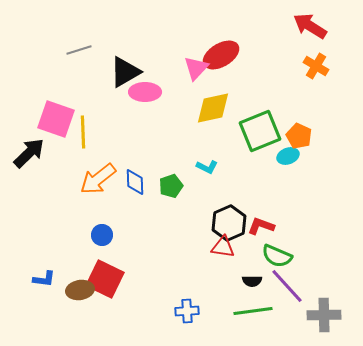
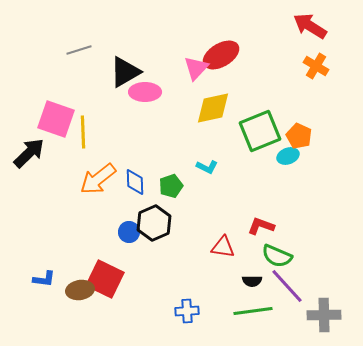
black hexagon: moved 75 px left
blue circle: moved 27 px right, 3 px up
